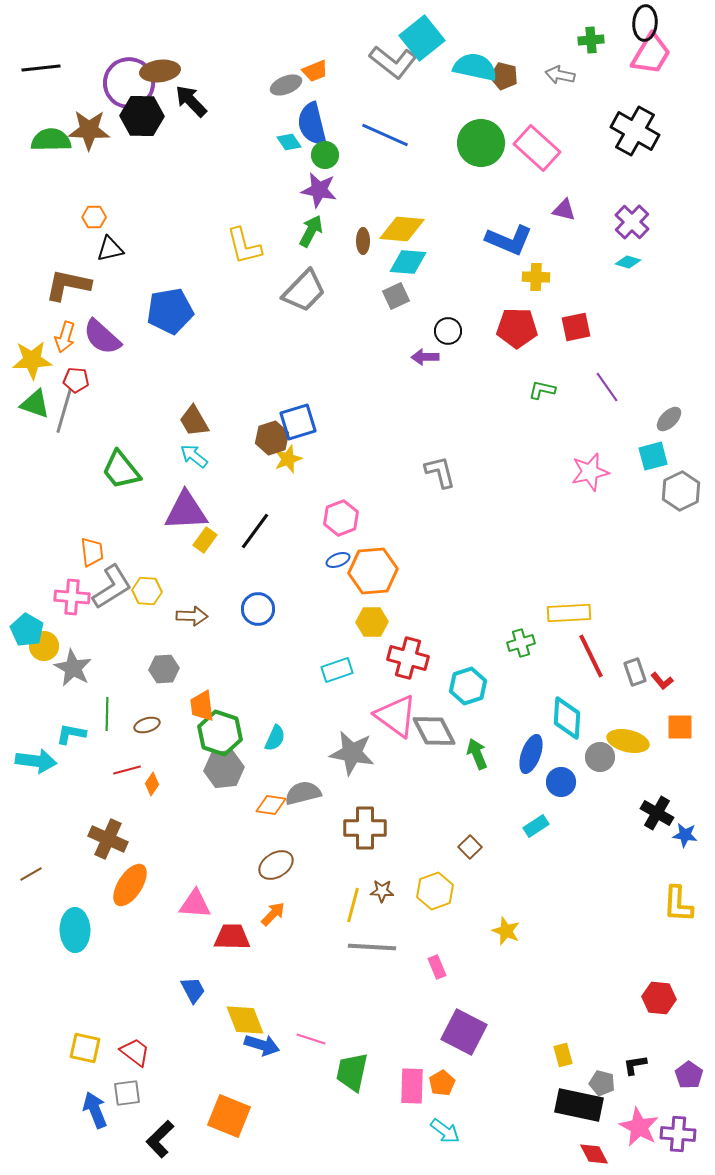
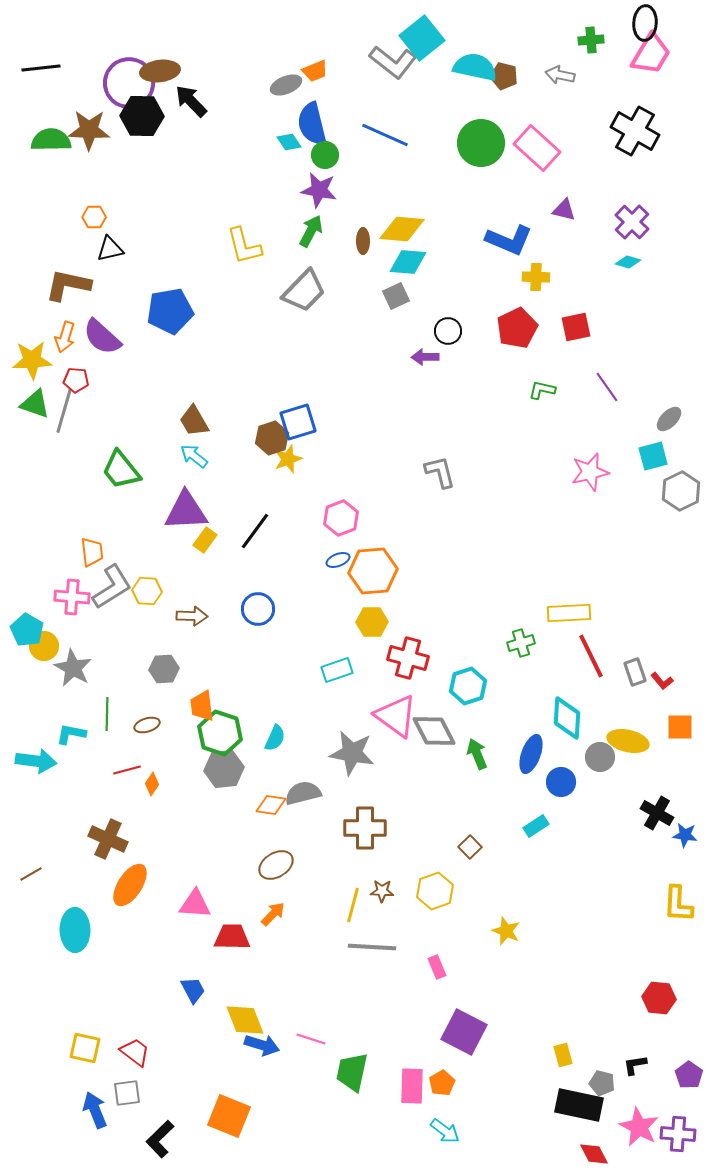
red pentagon at (517, 328): rotated 27 degrees counterclockwise
